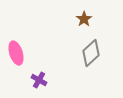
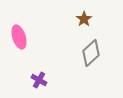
pink ellipse: moved 3 px right, 16 px up
